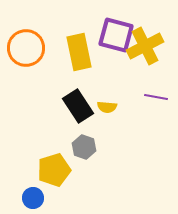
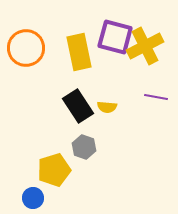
purple square: moved 1 px left, 2 px down
